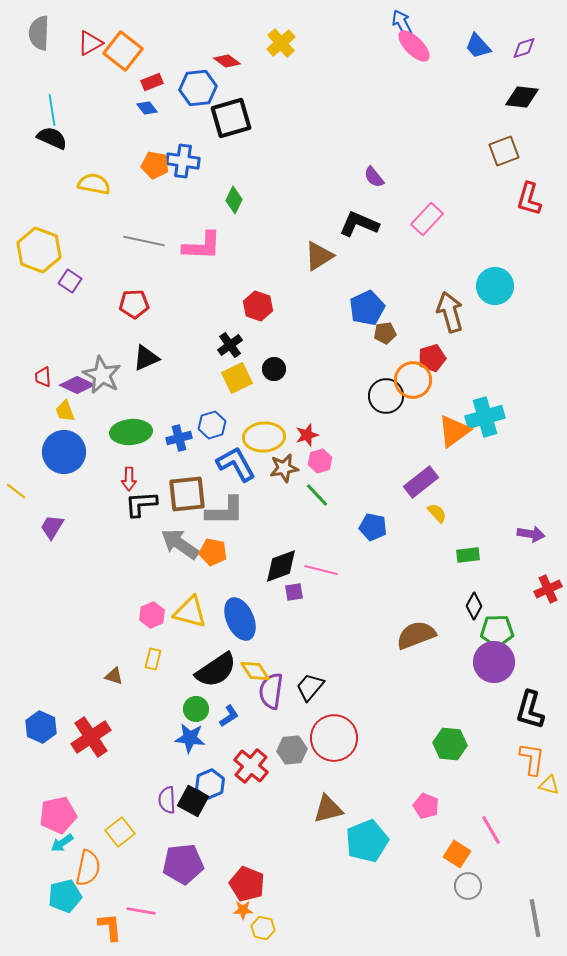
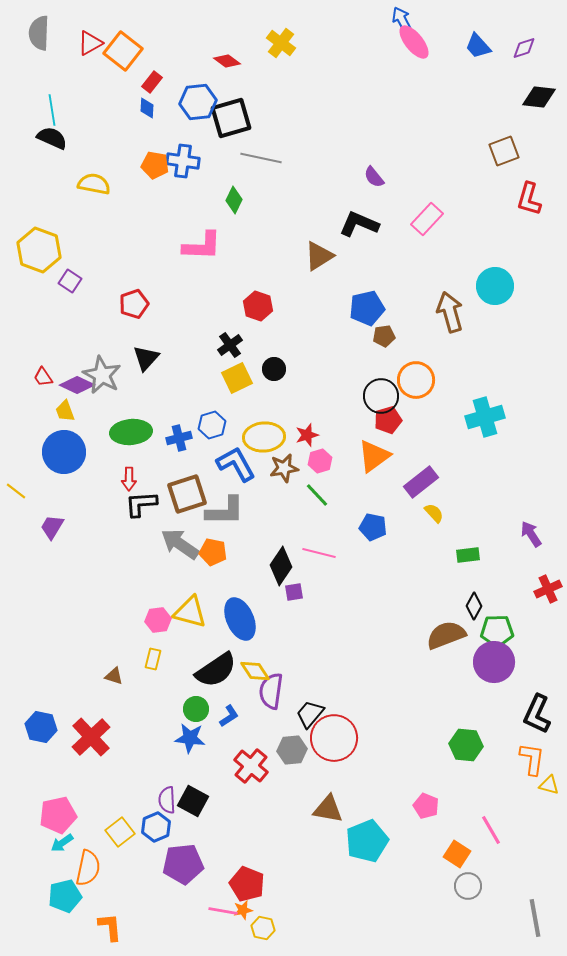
blue arrow at (402, 23): moved 3 px up
yellow cross at (281, 43): rotated 12 degrees counterclockwise
pink ellipse at (414, 46): moved 4 px up; rotated 6 degrees clockwise
red rectangle at (152, 82): rotated 30 degrees counterclockwise
blue hexagon at (198, 88): moved 14 px down
black diamond at (522, 97): moved 17 px right
blue diamond at (147, 108): rotated 40 degrees clockwise
gray line at (144, 241): moved 117 px right, 83 px up
red pentagon at (134, 304): rotated 16 degrees counterclockwise
blue pentagon at (367, 308): rotated 12 degrees clockwise
brown pentagon at (385, 333): moved 1 px left, 3 px down
black triangle at (146, 358): rotated 24 degrees counterclockwise
red pentagon at (432, 358): moved 44 px left, 62 px down
red trapezoid at (43, 377): rotated 30 degrees counterclockwise
orange circle at (413, 380): moved 3 px right
black circle at (386, 396): moved 5 px left
orange triangle at (454, 431): moved 80 px left, 25 px down
brown square at (187, 494): rotated 12 degrees counterclockwise
yellow semicircle at (437, 513): moved 3 px left
purple arrow at (531, 534): rotated 132 degrees counterclockwise
black diamond at (281, 566): rotated 36 degrees counterclockwise
pink line at (321, 570): moved 2 px left, 17 px up
pink hexagon at (152, 615): moved 6 px right, 5 px down; rotated 15 degrees clockwise
brown semicircle at (416, 635): moved 30 px right
black trapezoid at (310, 687): moved 27 px down
black L-shape at (530, 710): moved 7 px right, 4 px down; rotated 9 degrees clockwise
blue hexagon at (41, 727): rotated 12 degrees counterclockwise
red cross at (91, 737): rotated 9 degrees counterclockwise
green hexagon at (450, 744): moved 16 px right, 1 px down
blue hexagon at (210, 784): moved 54 px left, 43 px down
brown triangle at (328, 809): rotated 24 degrees clockwise
orange star at (243, 910): rotated 12 degrees counterclockwise
pink line at (141, 911): moved 82 px right
